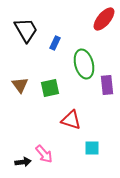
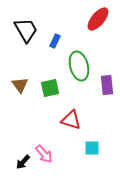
red ellipse: moved 6 px left
blue rectangle: moved 2 px up
green ellipse: moved 5 px left, 2 px down
black arrow: rotated 140 degrees clockwise
